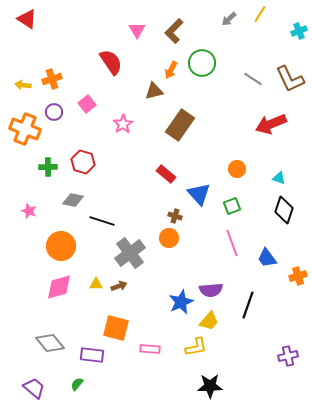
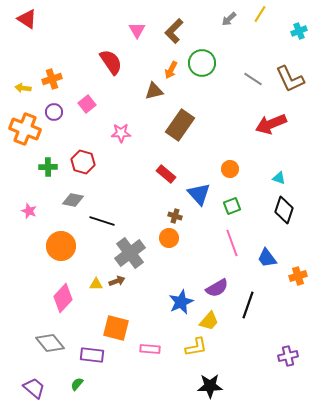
yellow arrow at (23, 85): moved 3 px down
pink star at (123, 124): moved 2 px left, 9 px down; rotated 30 degrees clockwise
orange circle at (237, 169): moved 7 px left
brown arrow at (119, 286): moved 2 px left, 5 px up
pink diamond at (59, 287): moved 4 px right, 11 px down; rotated 32 degrees counterclockwise
purple semicircle at (211, 290): moved 6 px right, 2 px up; rotated 25 degrees counterclockwise
